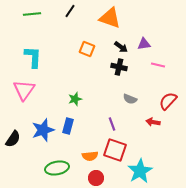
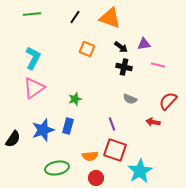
black line: moved 5 px right, 6 px down
cyan L-shape: moved 1 px down; rotated 25 degrees clockwise
black cross: moved 5 px right
pink triangle: moved 10 px right, 2 px up; rotated 20 degrees clockwise
